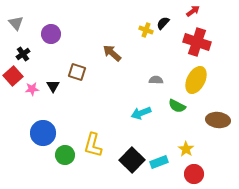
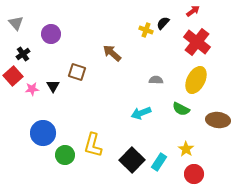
red cross: rotated 20 degrees clockwise
green semicircle: moved 4 px right, 3 px down
cyan rectangle: rotated 36 degrees counterclockwise
